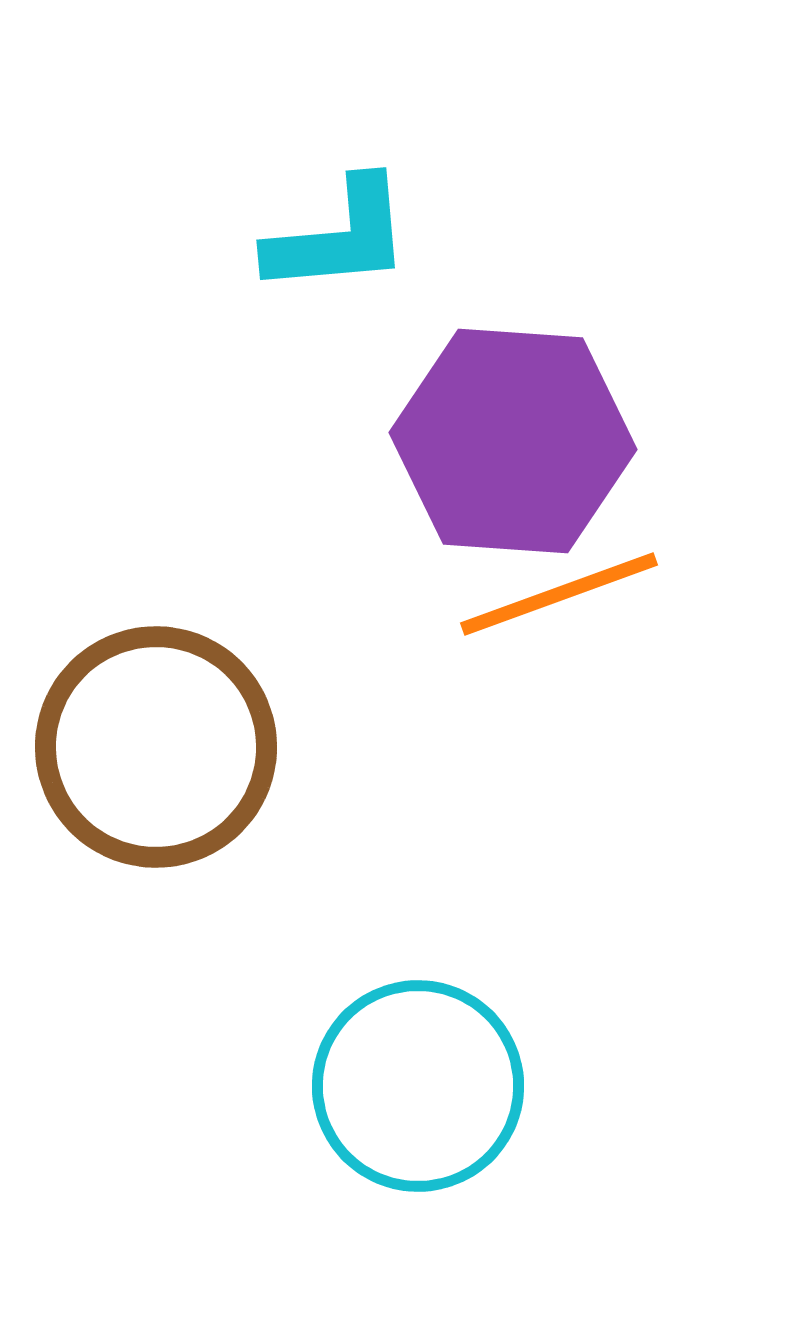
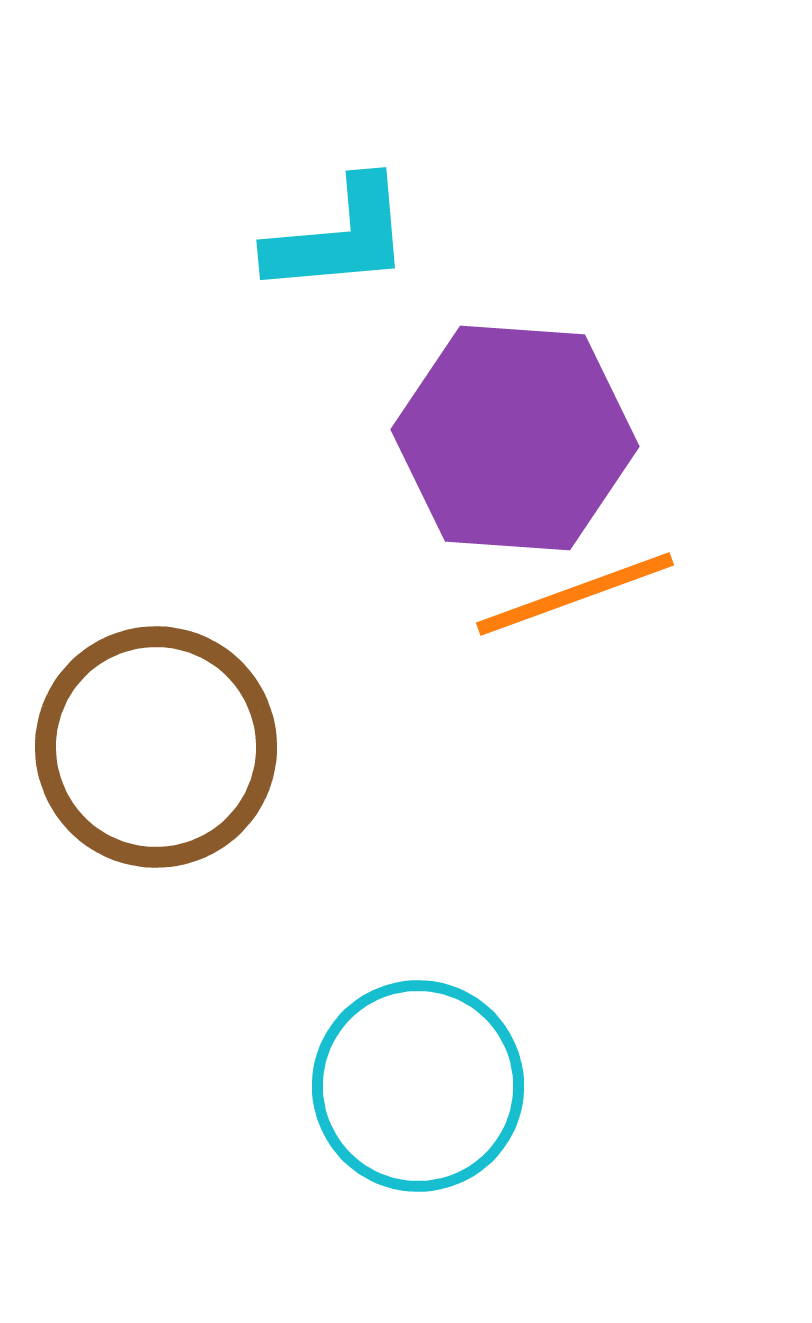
purple hexagon: moved 2 px right, 3 px up
orange line: moved 16 px right
